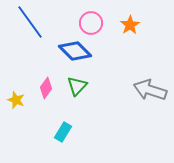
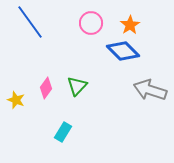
blue diamond: moved 48 px right
